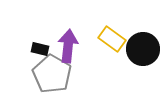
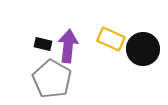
yellow rectangle: moved 1 px left; rotated 12 degrees counterclockwise
black rectangle: moved 3 px right, 5 px up
gray pentagon: moved 5 px down
